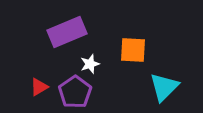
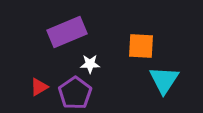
orange square: moved 8 px right, 4 px up
white star: rotated 18 degrees clockwise
cyan triangle: moved 7 px up; rotated 12 degrees counterclockwise
purple pentagon: moved 1 px down
